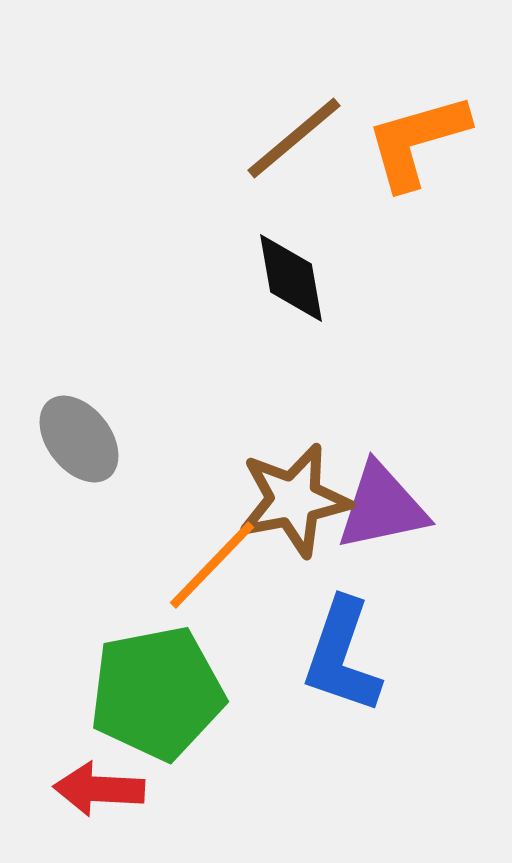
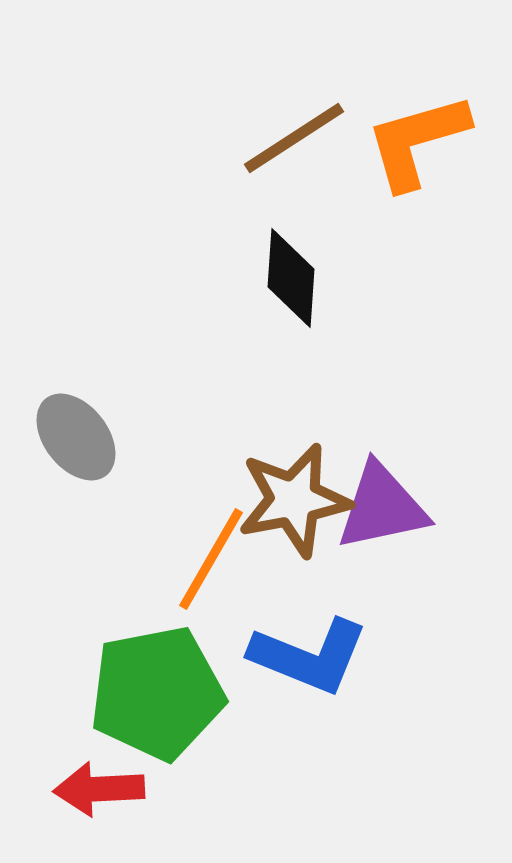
brown line: rotated 7 degrees clockwise
black diamond: rotated 14 degrees clockwise
gray ellipse: moved 3 px left, 2 px up
orange line: moved 1 px left, 6 px up; rotated 14 degrees counterclockwise
blue L-shape: moved 33 px left; rotated 87 degrees counterclockwise
red arrow: rotated 6 degrees counterclockwise
